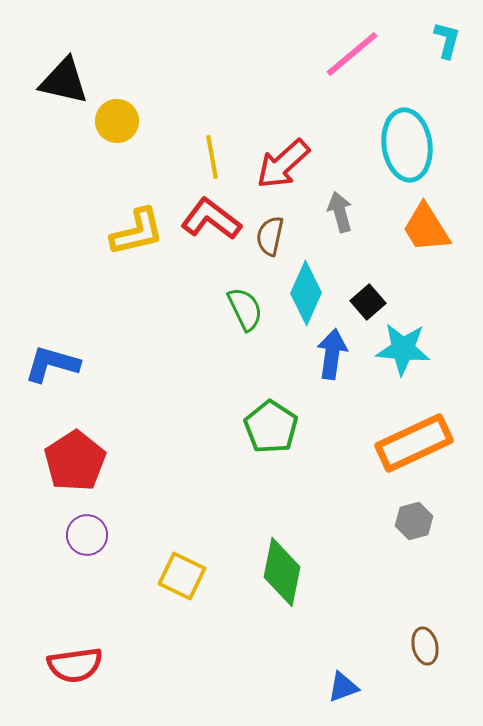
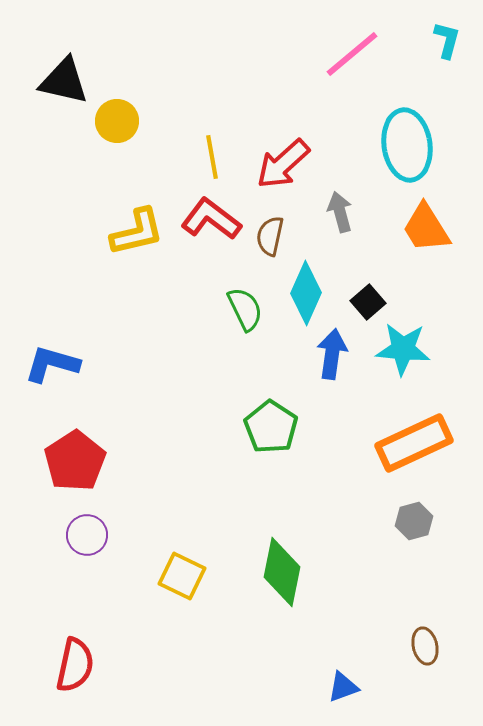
red semicircle: rotated 70 degrees counterclockwise
